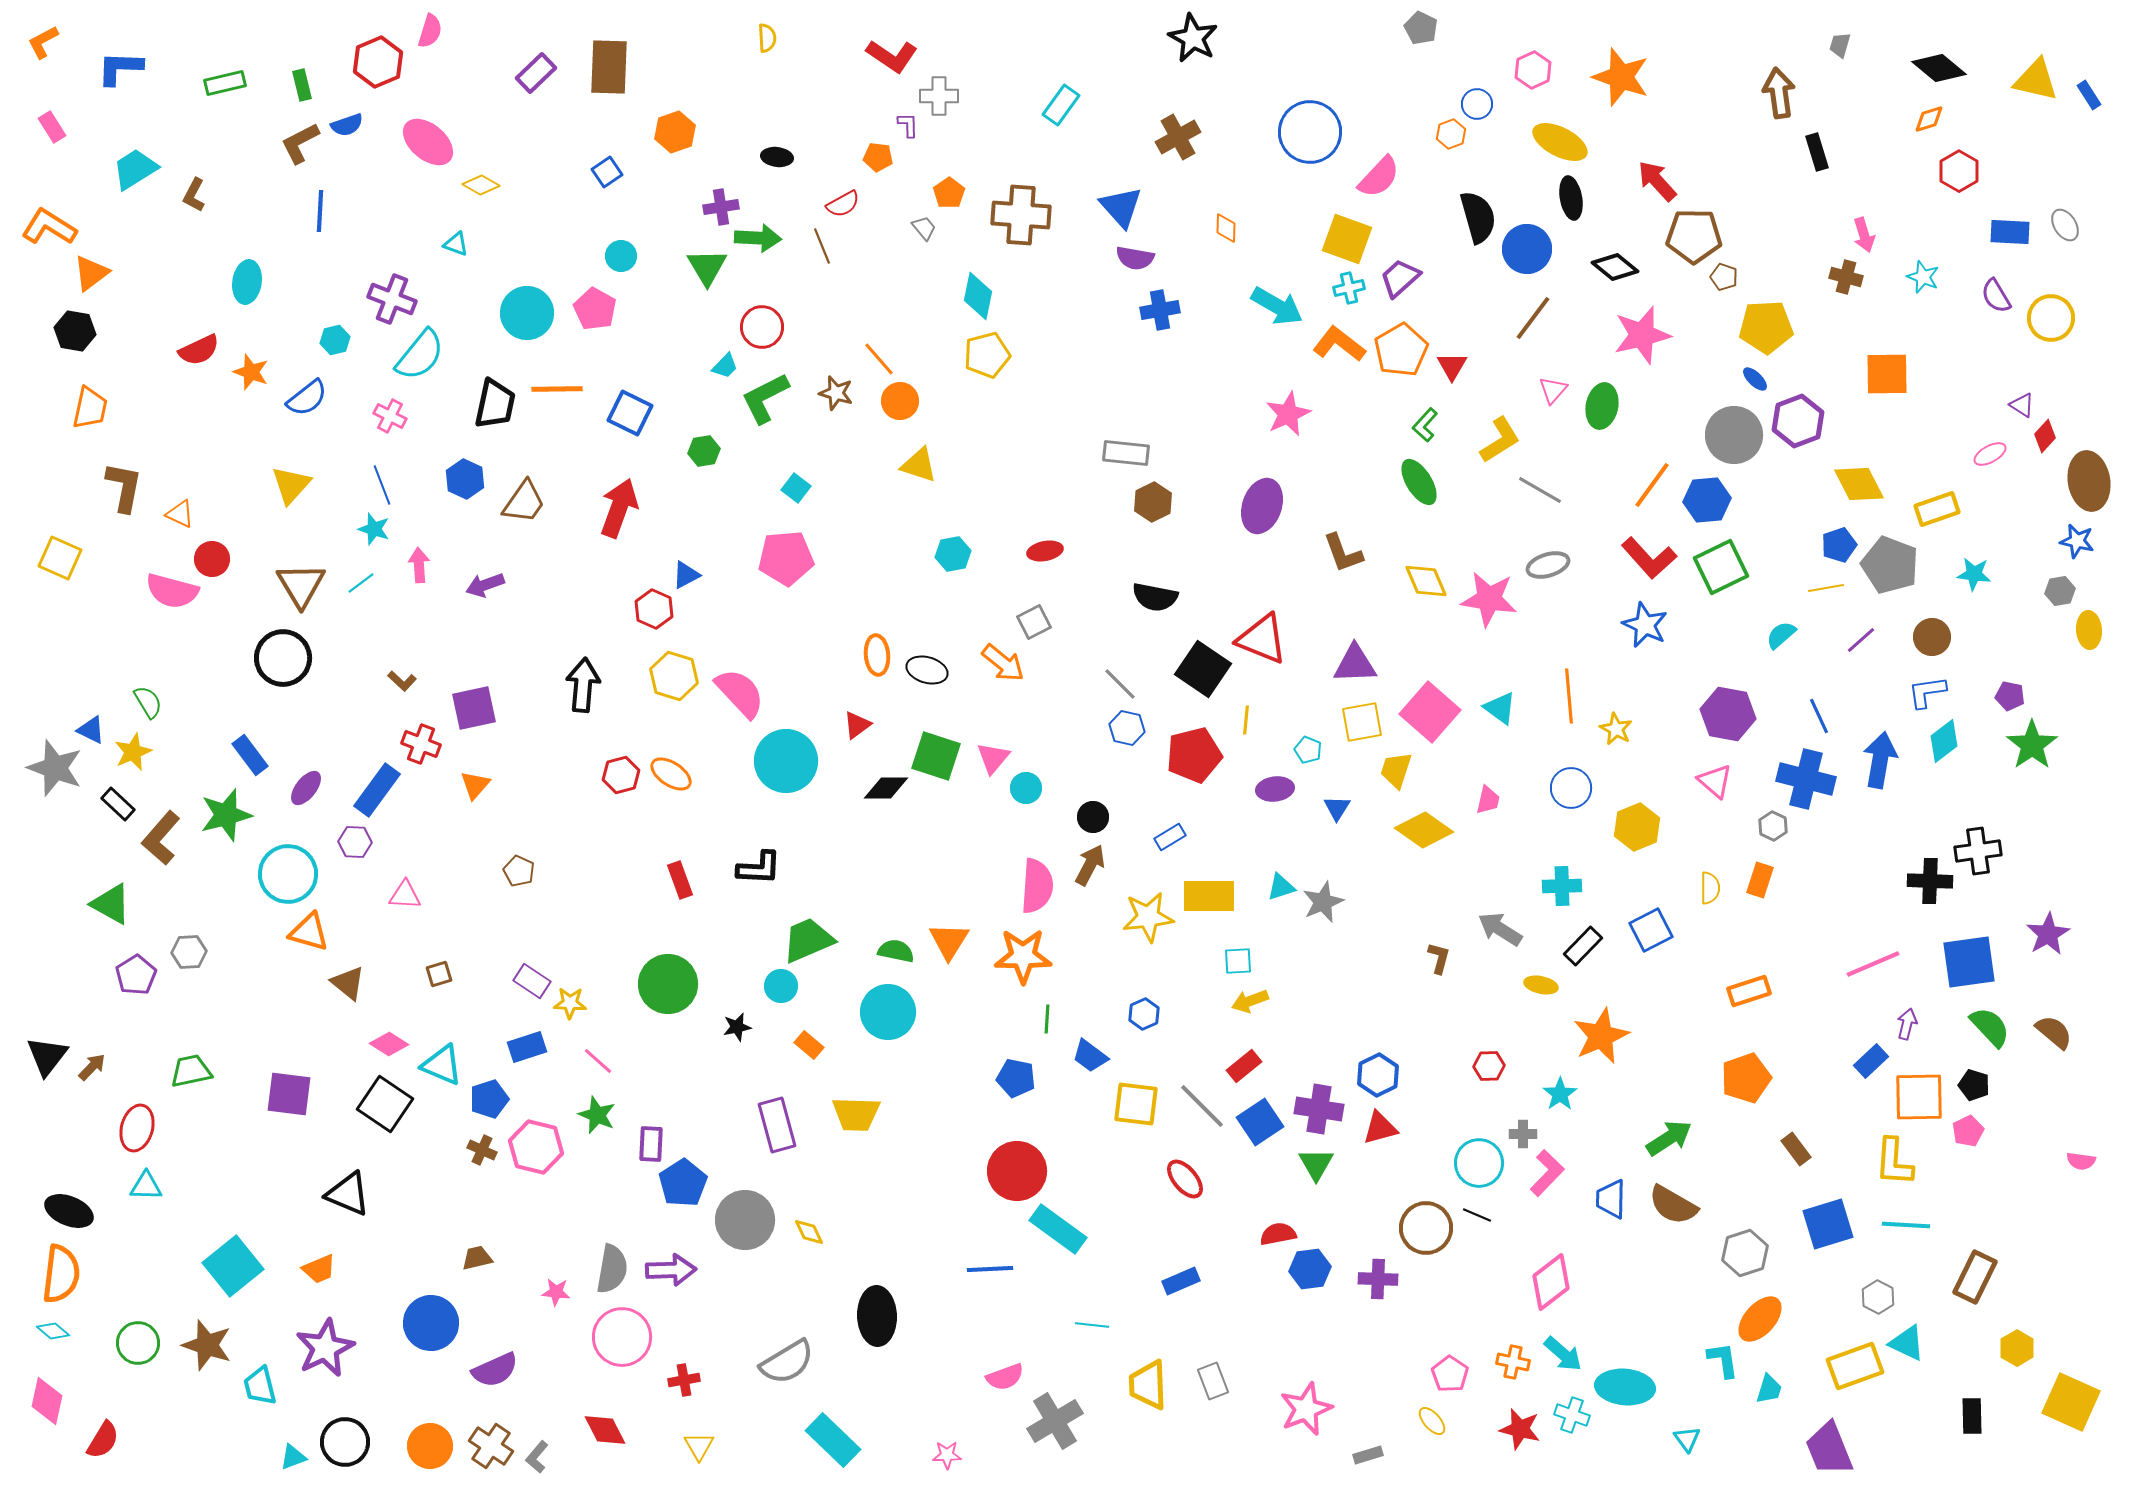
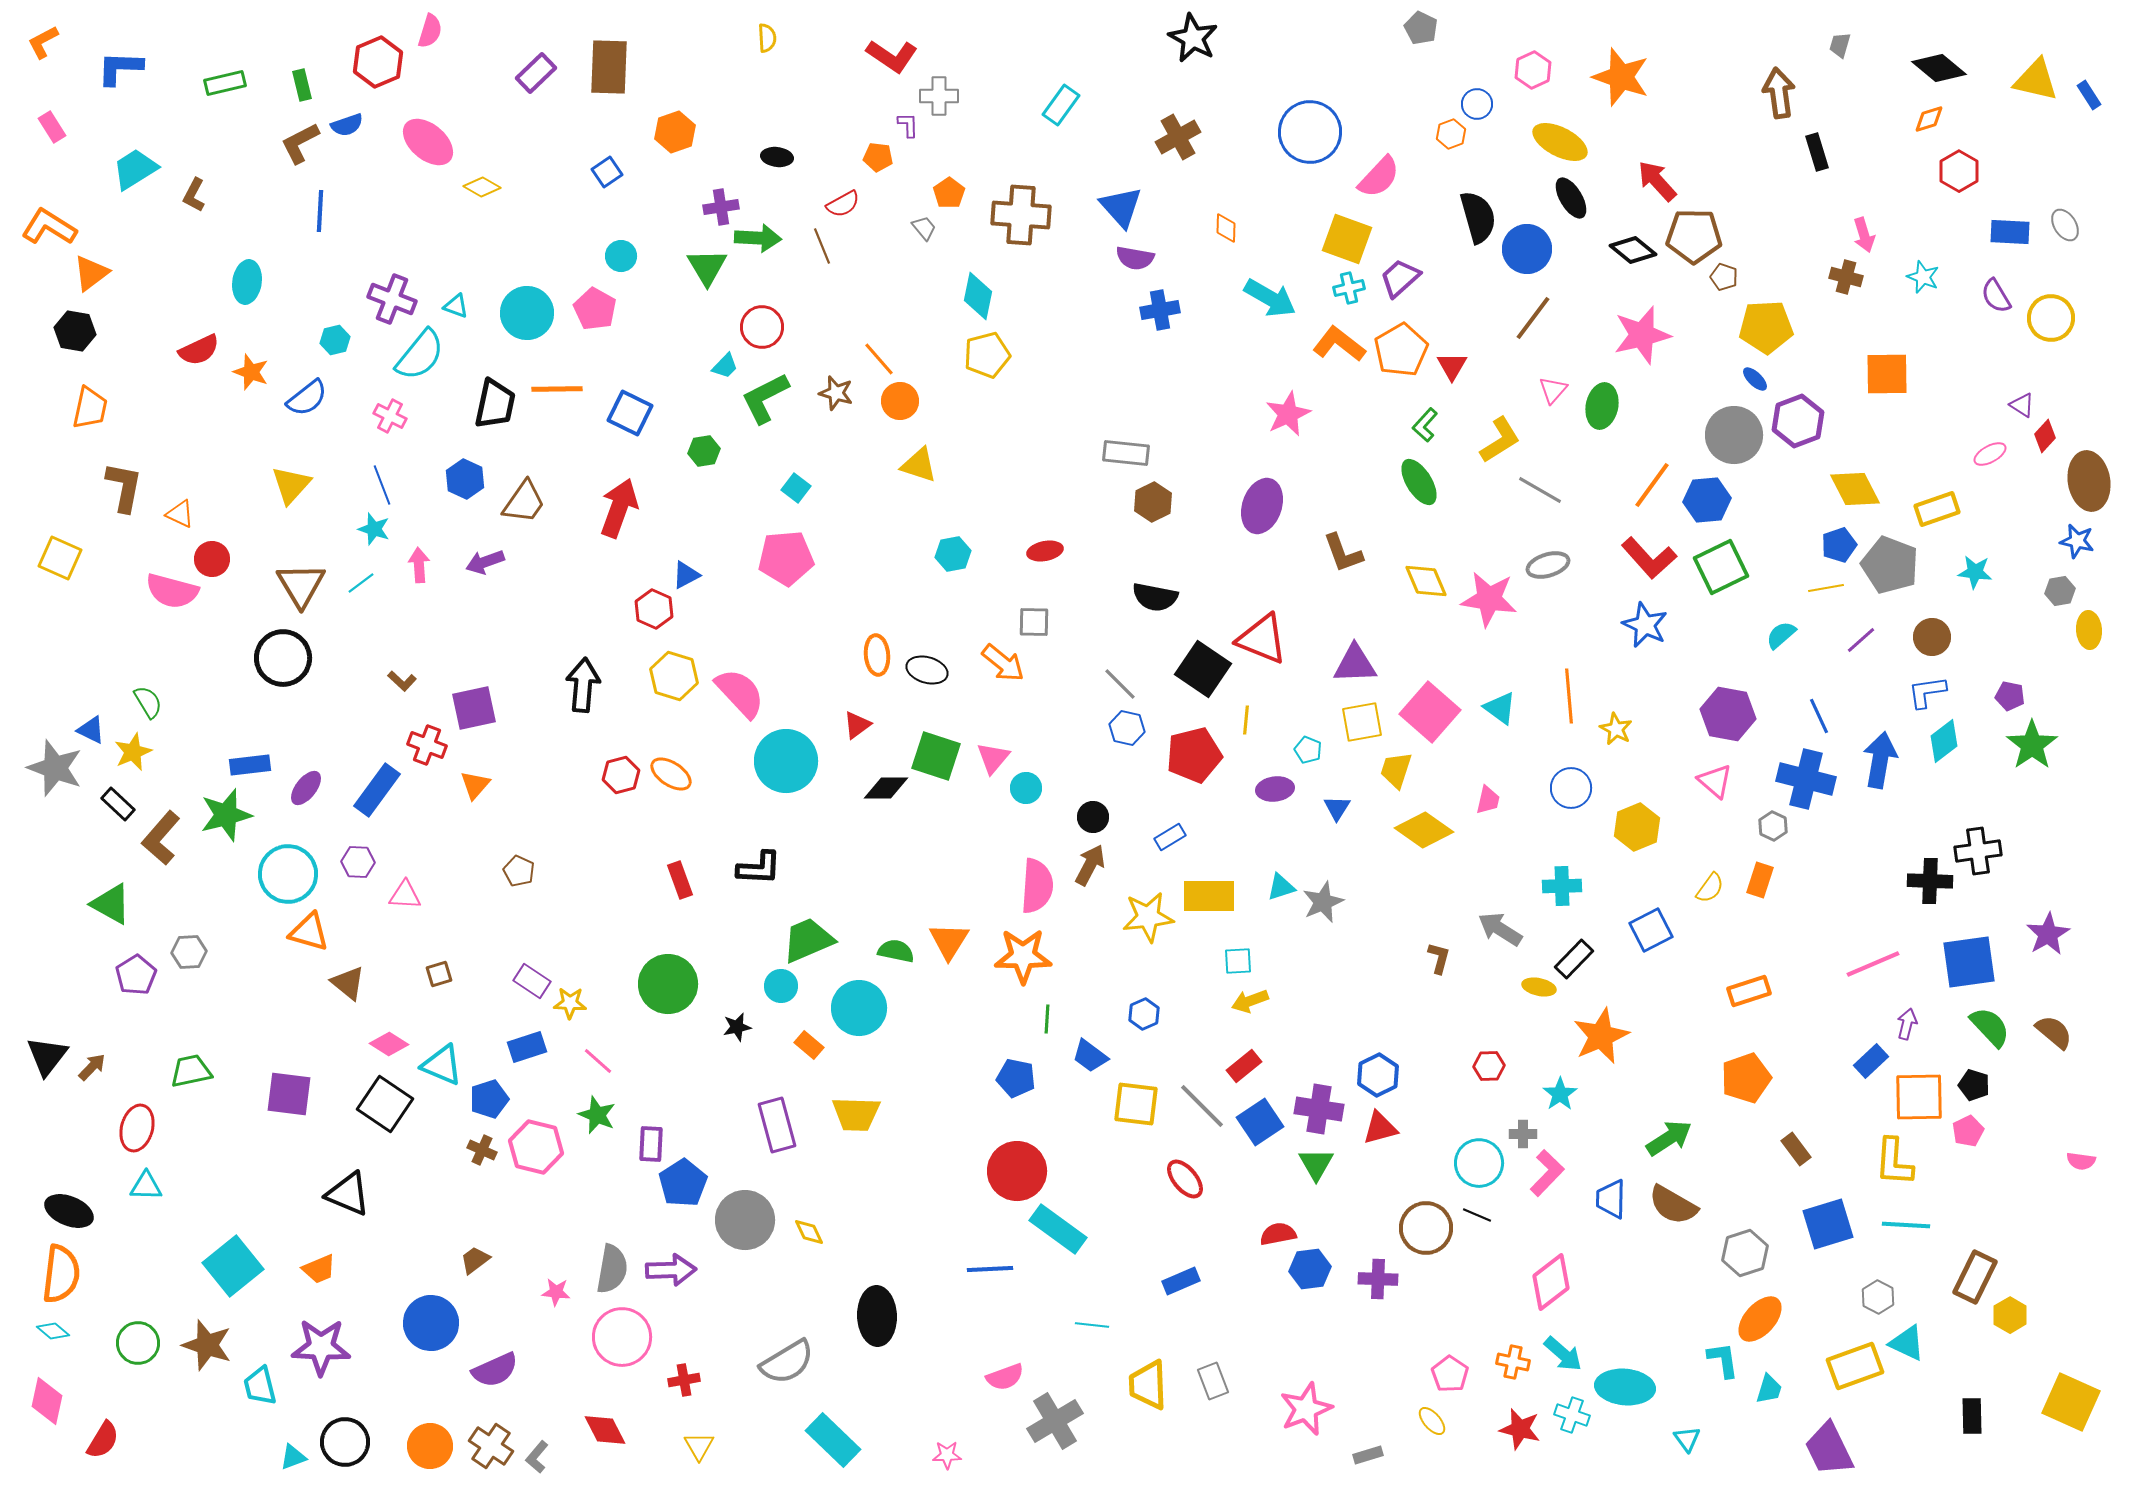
yellow diamond at (481, 185): moved 1 px right, 2 px down
black ellipse at (1571, 198): rotated 21 degrees counterclockwise
cyan triangle at (456, 244): moved 62 px down
black diamond at (1615, 267): moved 18 px right, 17 px up
cyan arrow at (1277, 306): moved 7 px left, 8 px up
yellow diamond at (1859, 484): moved 4 px left, 5 px down
cyan star at (1974, 574): moved 1 px right, 2 px up
purple arrow at (485, 585): moved 23 px up
gray square at (1034, 622): rotated 28 degrees clockwise
red cross at (421, 744): moved 6 px right, 1 px down
blue rectangle at (250, 755): moved 10 px down; rotated 60 degrees counterclockwise
purple hexagon at (355, 842): moved 3 px right, 20 px down
yellow semicircle at (1710, 888): rotated 36 degrees clockwise
black rectangle at (1583, 946): moved 9 px left, 13 px down
yellow ellipse at (1541, 985): moved 2 px left, 2 px down
cyan circle at (888, 1012): moved 29 px left, 4 px up
brown trapezoid at (477, 1258): moved 2 px left, 2 px down; rotated 24 degrees counterclockwise
purple star at (325, 1348): moved 4 px left, 1 px up; rotated 28 degrees clockwise
yellow hexagon at (2017, 1348): moved 7 px left, 33 px up
purple trapezoid at (1829, 1449): rotated 4 degrees counterclockwise
